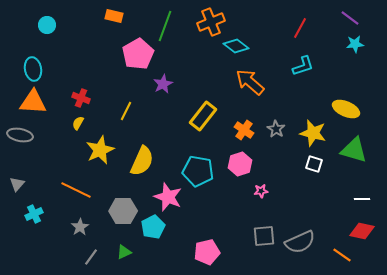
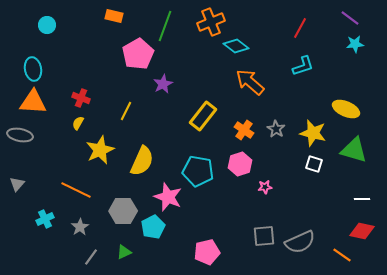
pink star at (261, 191): moved 4 px right, 4 px up
cyan cross at (34, 214): moved 11 px right, 5 px down
